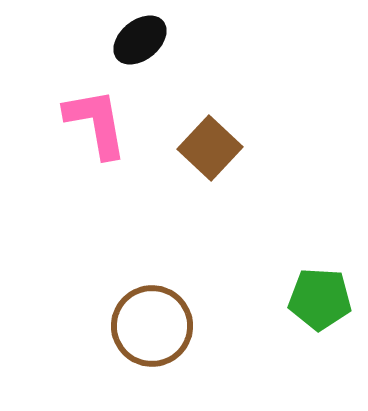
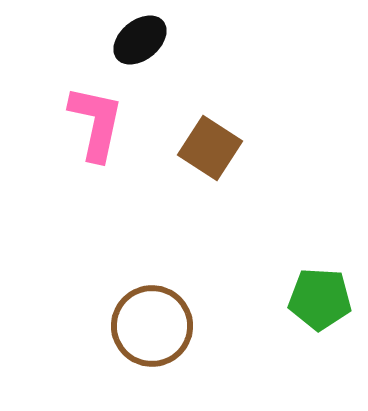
pink L-shape: rotated 22 degrees clockwise
brown square: rotated 10 degrees counterclockwise
